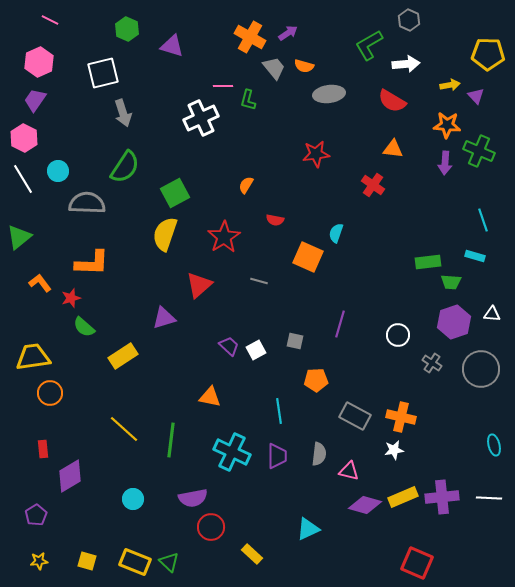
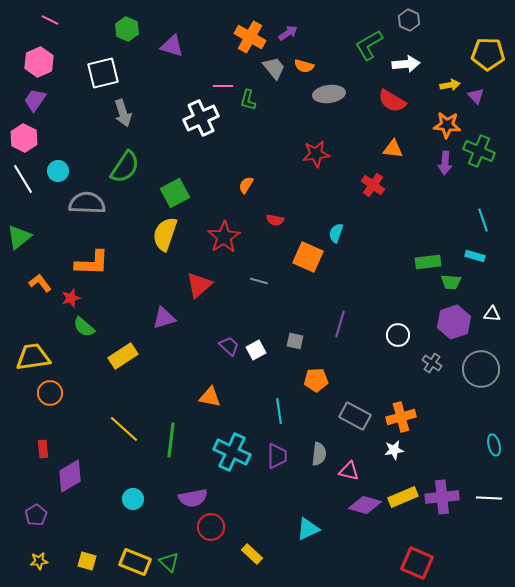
orange cross at (401, 417): rotated 28 degrees counterclockwise
